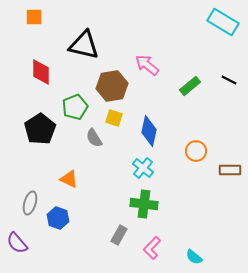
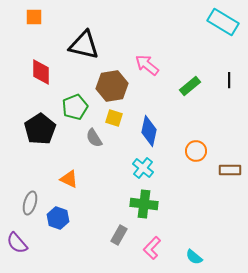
black line: rotated 63 degrees clockwise
